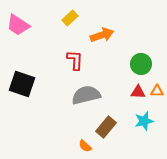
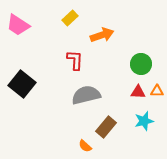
black square: rotated 20 degrees clockwise
